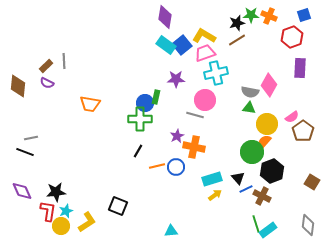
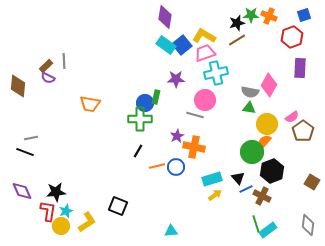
purple semicircle at (47, 83): moved 1 px right, 5 px up
